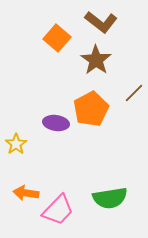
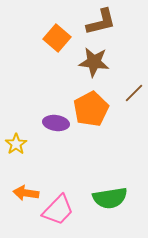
brown L-shape: rotated 52 degrees counterclockwise
brown star: moved 2 px left, 2 px down; rotated 28 degrees counterclockwise
